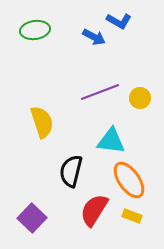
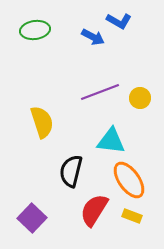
blue arrow: moved 1 px left
